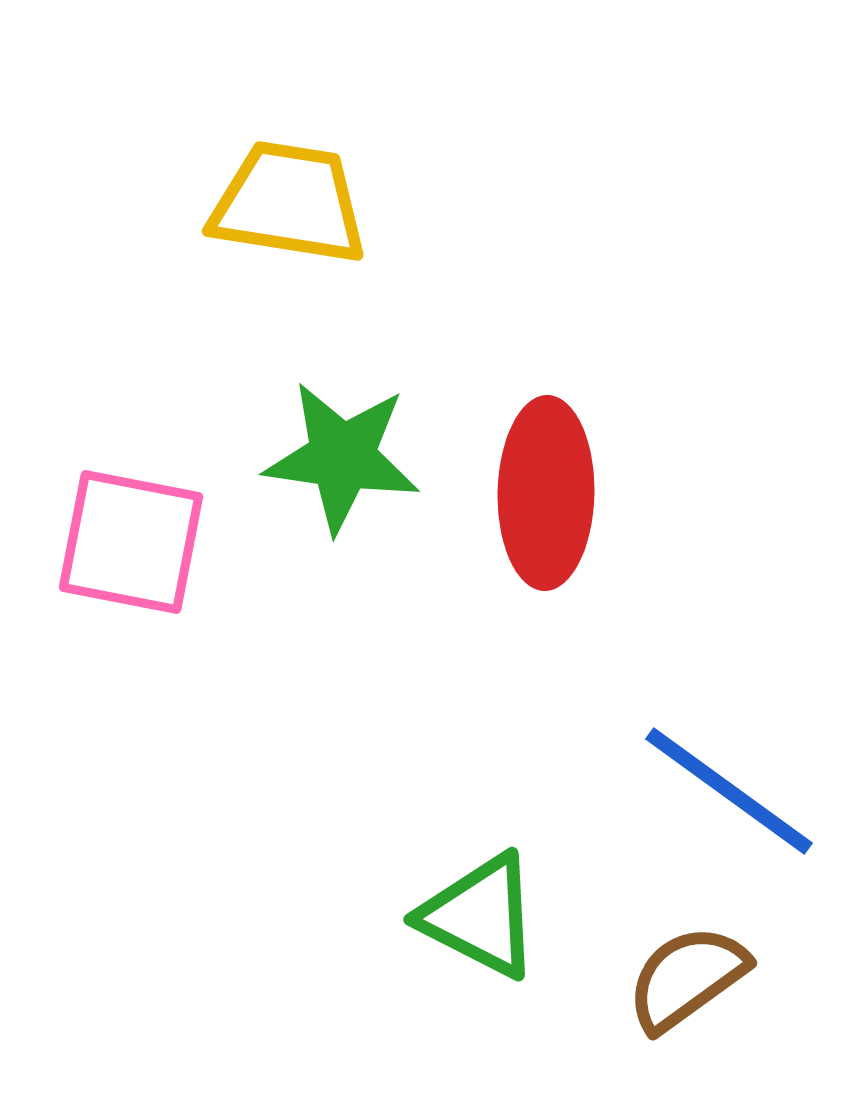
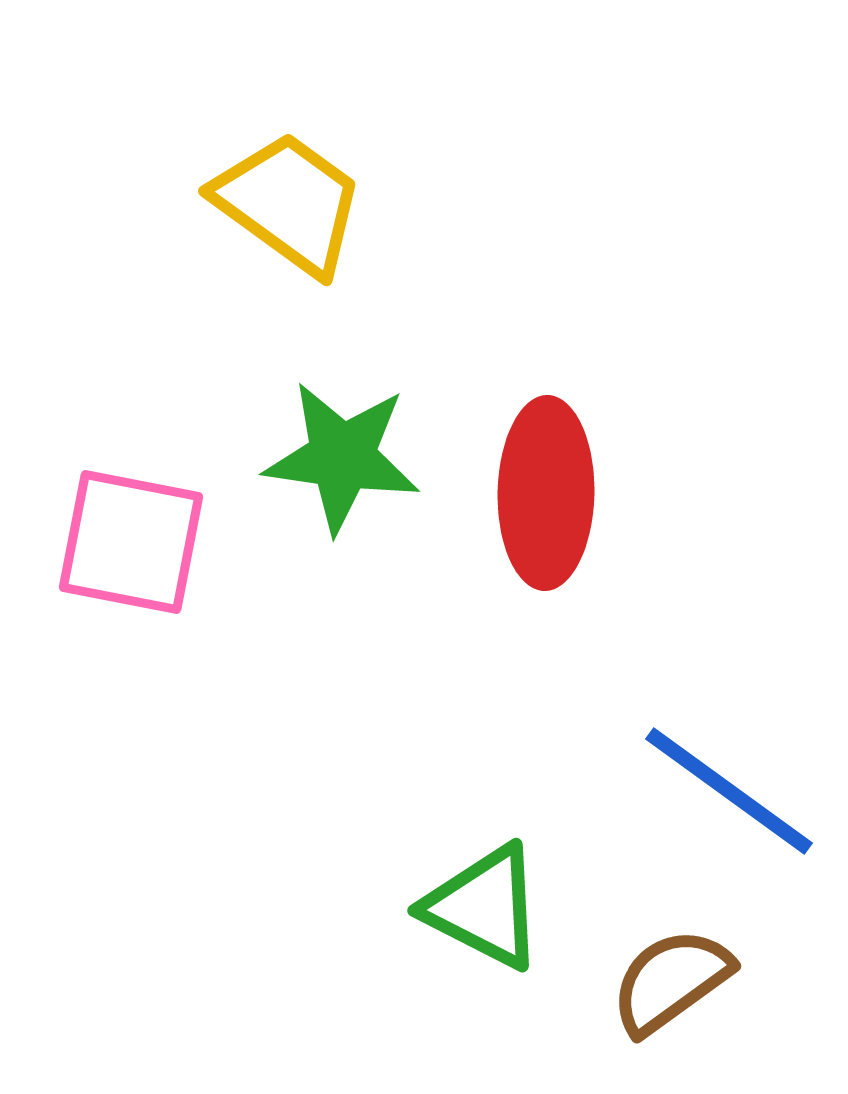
yellow trapezoid: rotated 27 degrees clockwise
green triangle: moved 4 px right, 9 px up
brown semicircle: moved 16 px left, 3 px down
